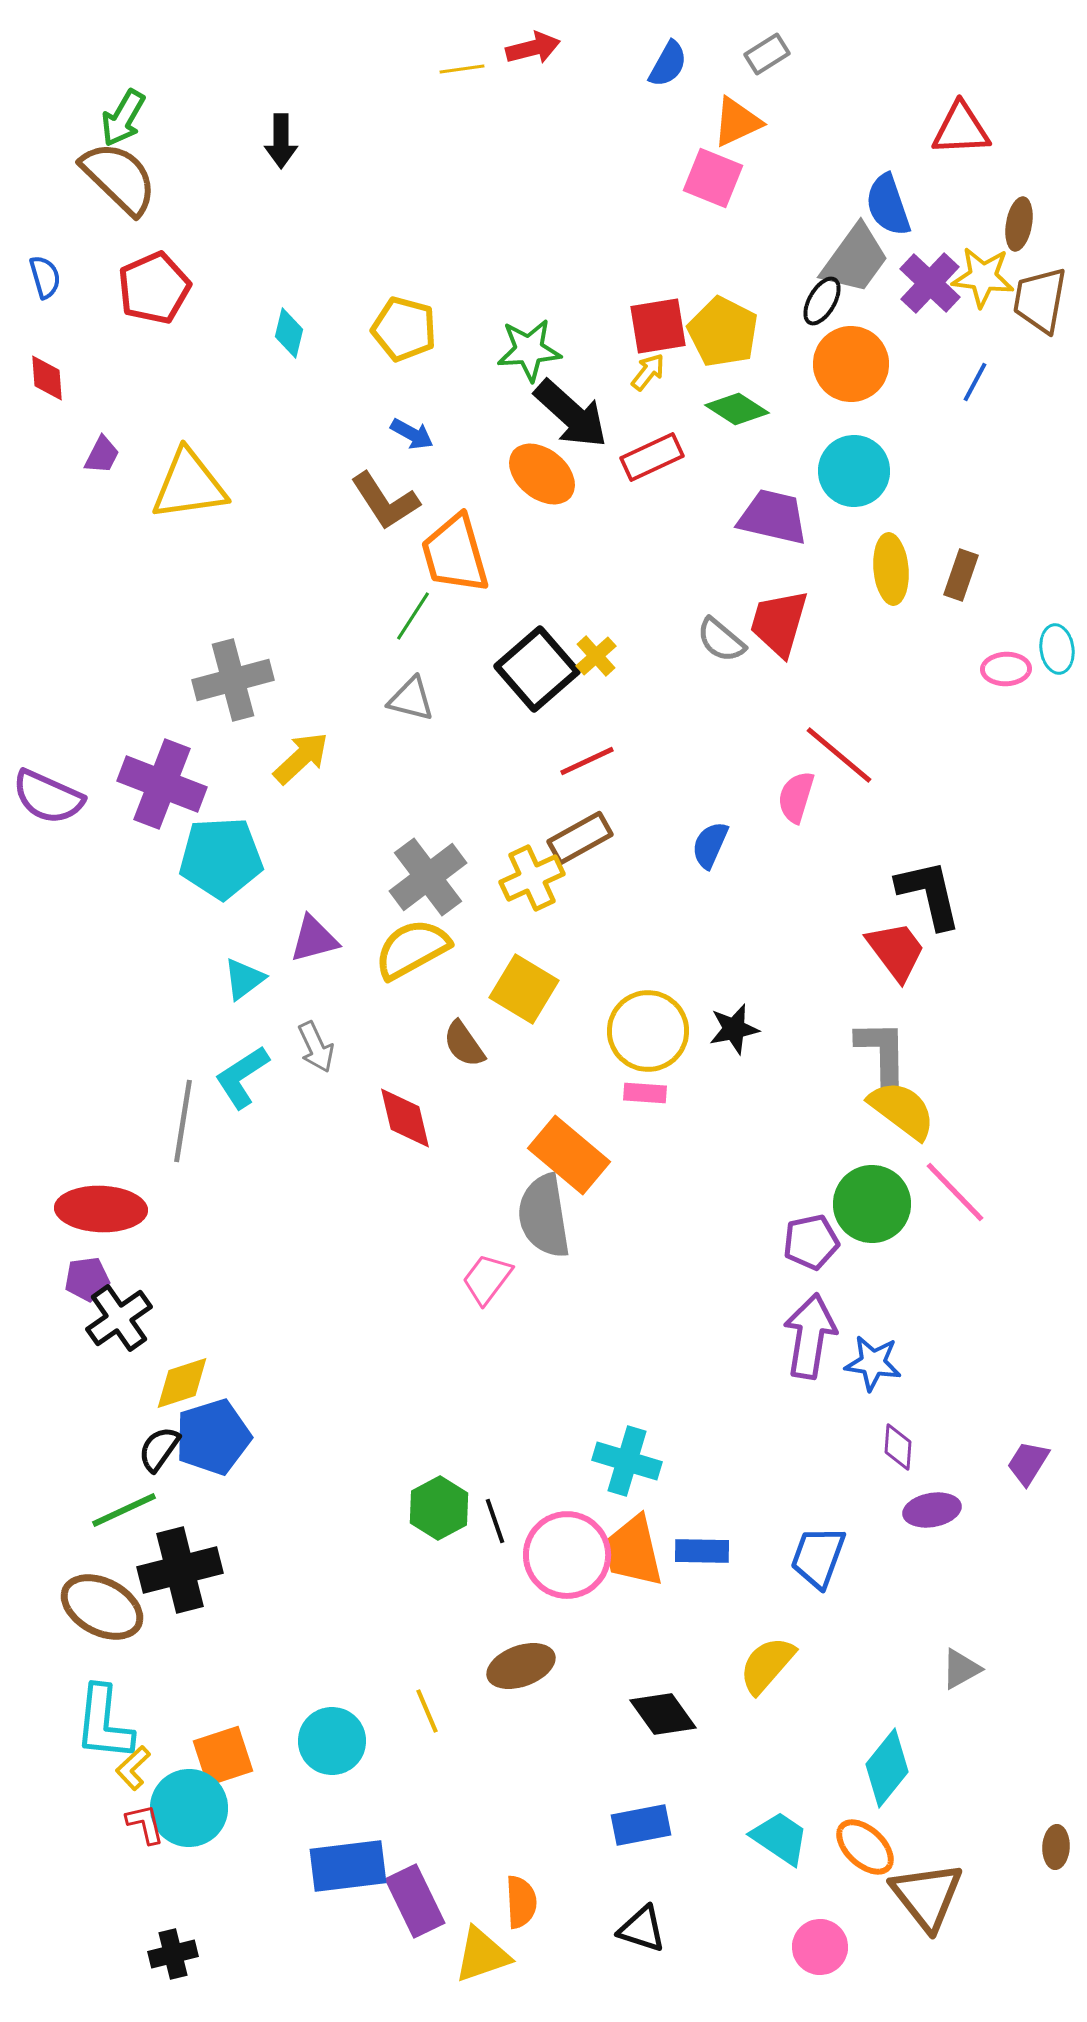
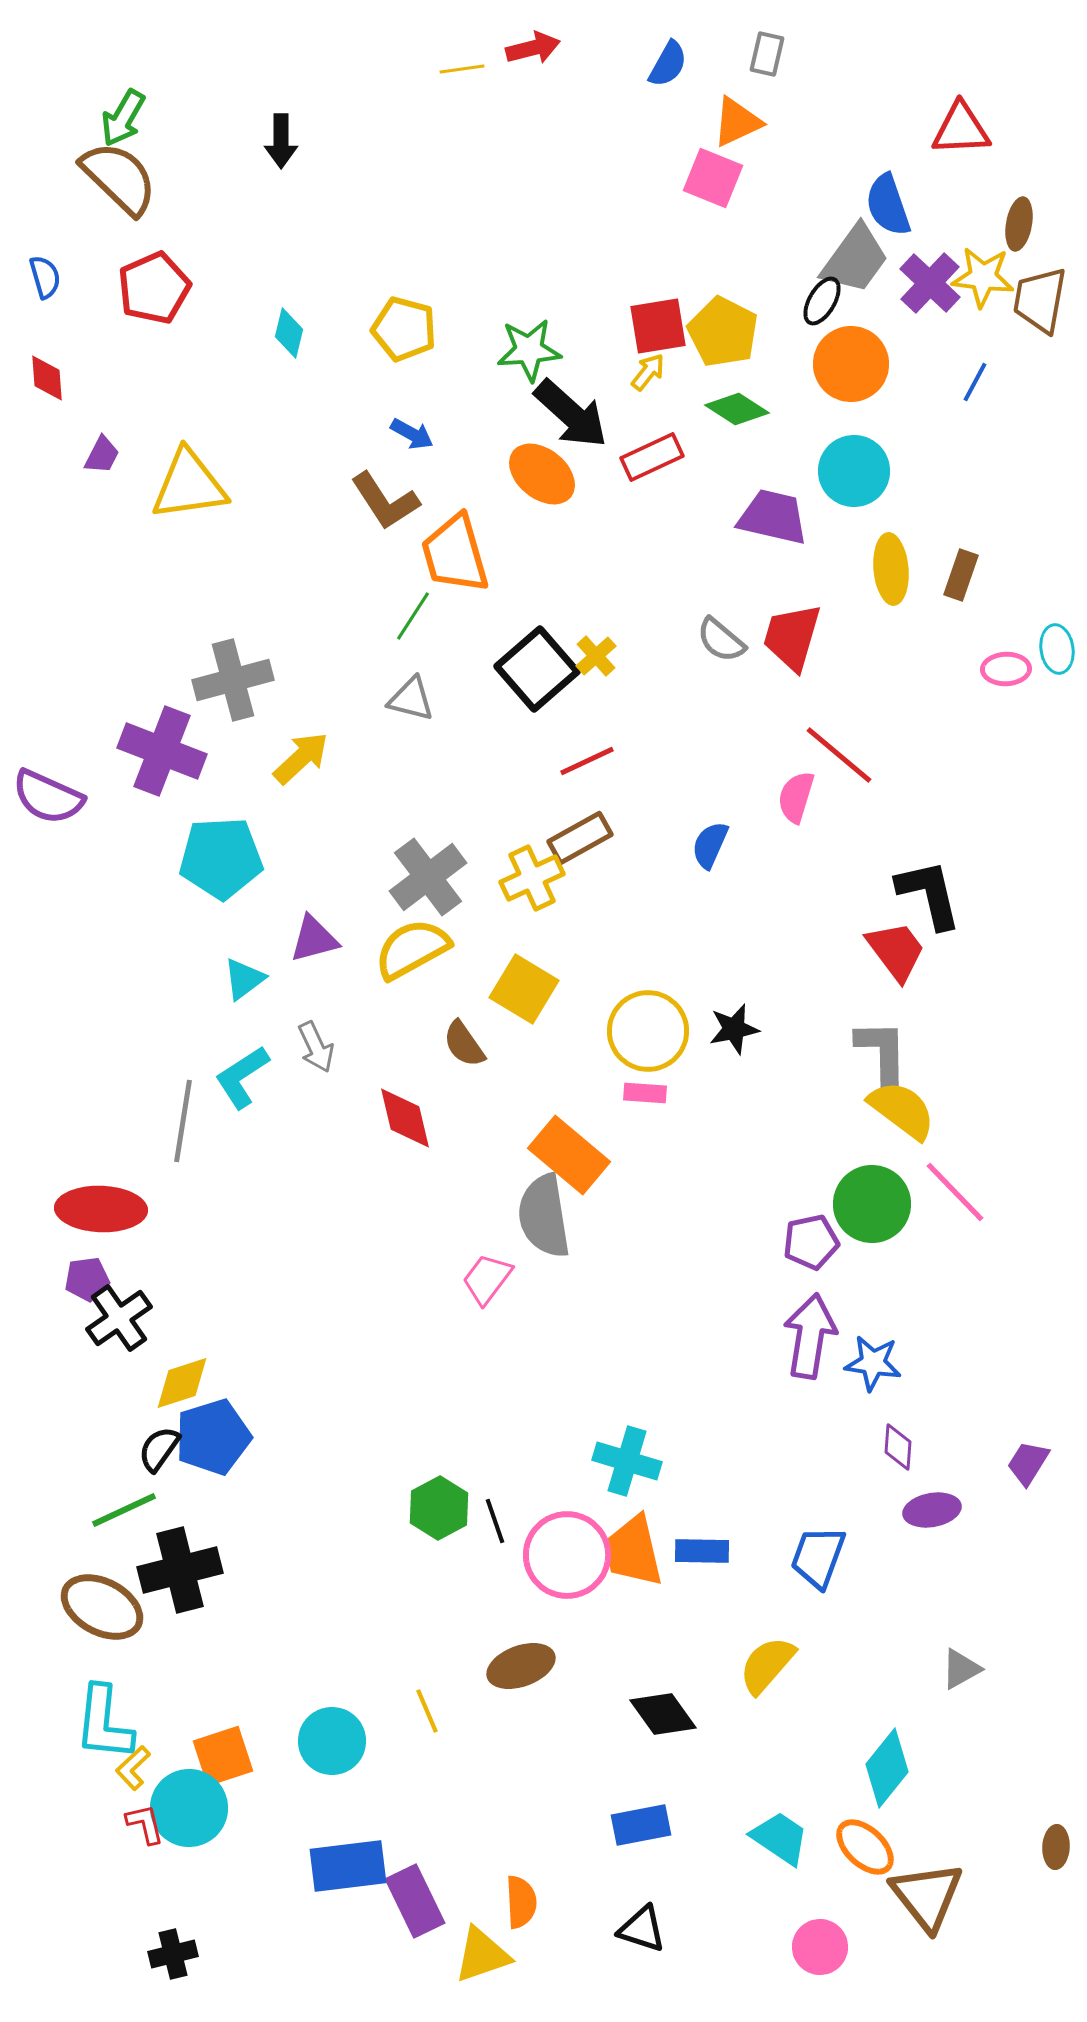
gray rectangle at (767, 54): rotated 45 degrees counterclockwise
red trapezoid at (779, 623): moved 13 px right, 14 px down
purple cross at (162, 784): moved 33 px up
